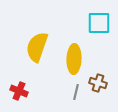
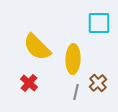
yellow semicircle: rotated 64 degrees counterclockwise
yellow ellipse: moved 1 px left
brown cross: rotated 30 degrees clockwise
red cross: moved 10 px right, 8 px up; rotated 18 degrees clockwise
